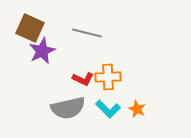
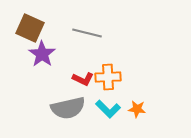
purple star: moved 3 px down; rotated 12 degrees counterclockwise
orange star: rotated 18 degrees counterclockwise
